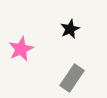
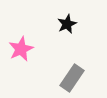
black star: moved 3 px left, 5 px up
